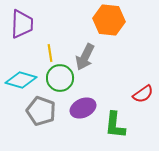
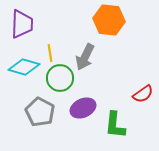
cyan diamond: moved 3 px right, 13 px up
gray pentagon: moved 1 px left, 1 px down; rotated 8 degrees clockwise
